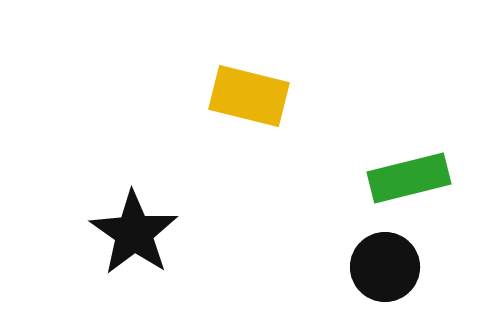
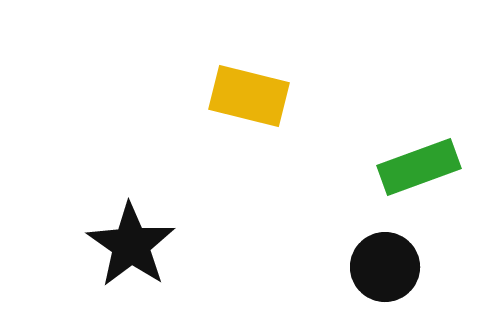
green rectangle: moved 10 px right, 11 px up; rotated 6 degrees counterclockwise
black star: moved 3 px left, 12 px down
